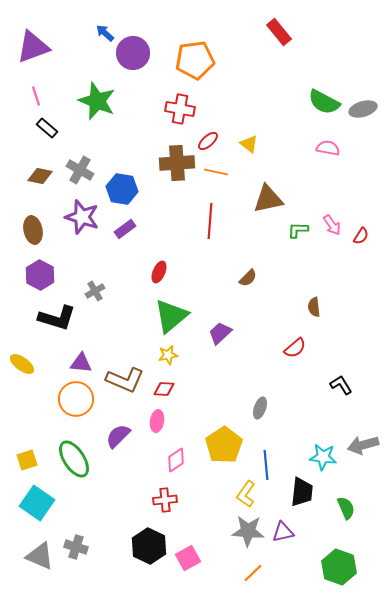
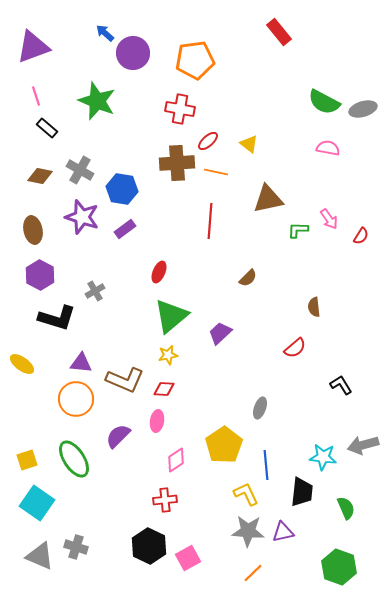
pink arrow at (332, 225): moved 3 px left, 6 px up
yellow L-shape at (246, 494): rotated 120 degrees clockwise
